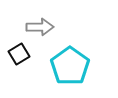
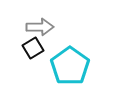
black square: moved 14 px right, 6 px up
